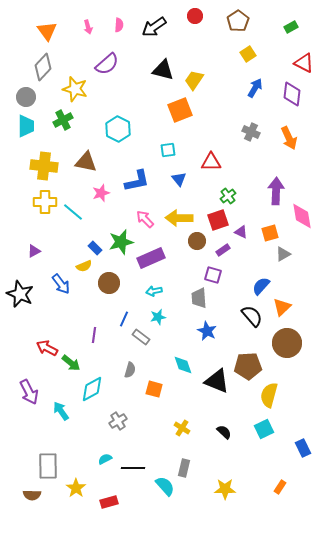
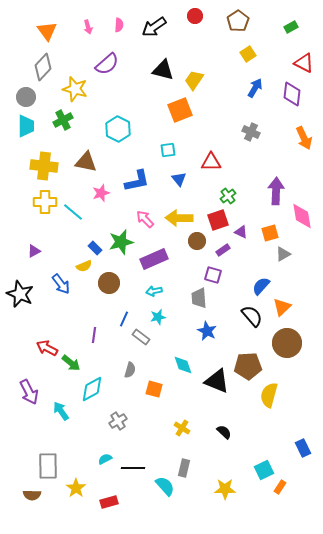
orange arrow at (289, 138): moved 15 px right
purple rectangle at (151, 258): moved 3 px right, 1 px down
cyan square at (264, 429): moved 41 px down
